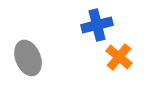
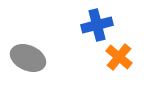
gray ellipse: rotated 44 degrees counterclockwise
